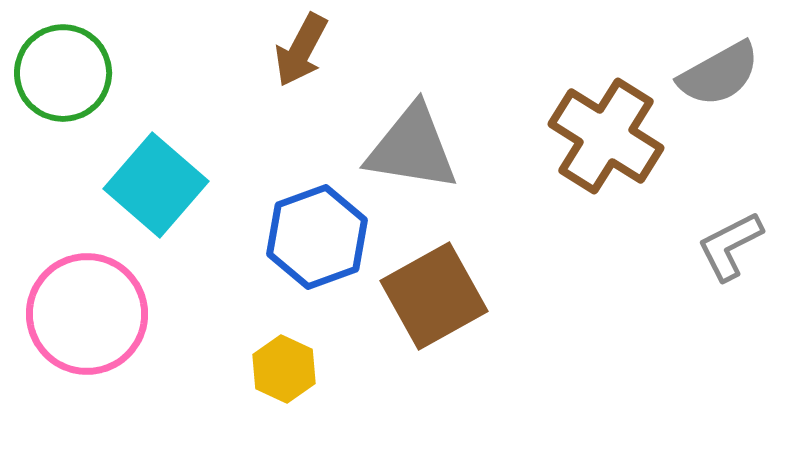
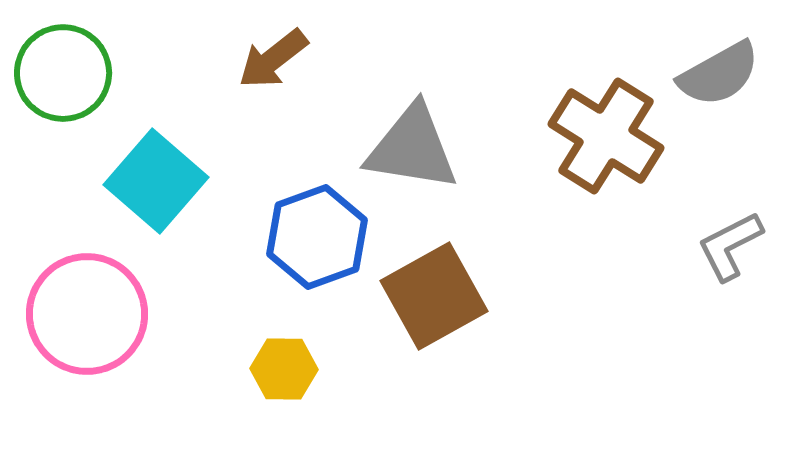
brown arrow: moved 28 px left, 9 px down; rotated 24 degrees clockwise
cyan square: moved 4 px up
yellow hexagon: rotated 24 degrees counterclockwise
